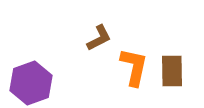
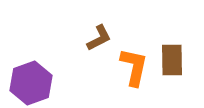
brown rectangle: moved 11 px up
